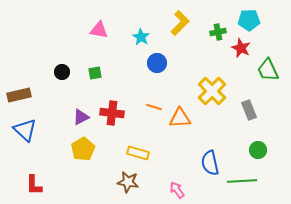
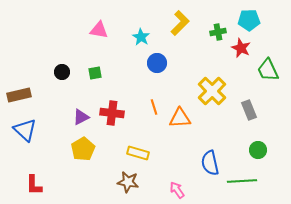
orange line: rotated 56 degrees clockwise
